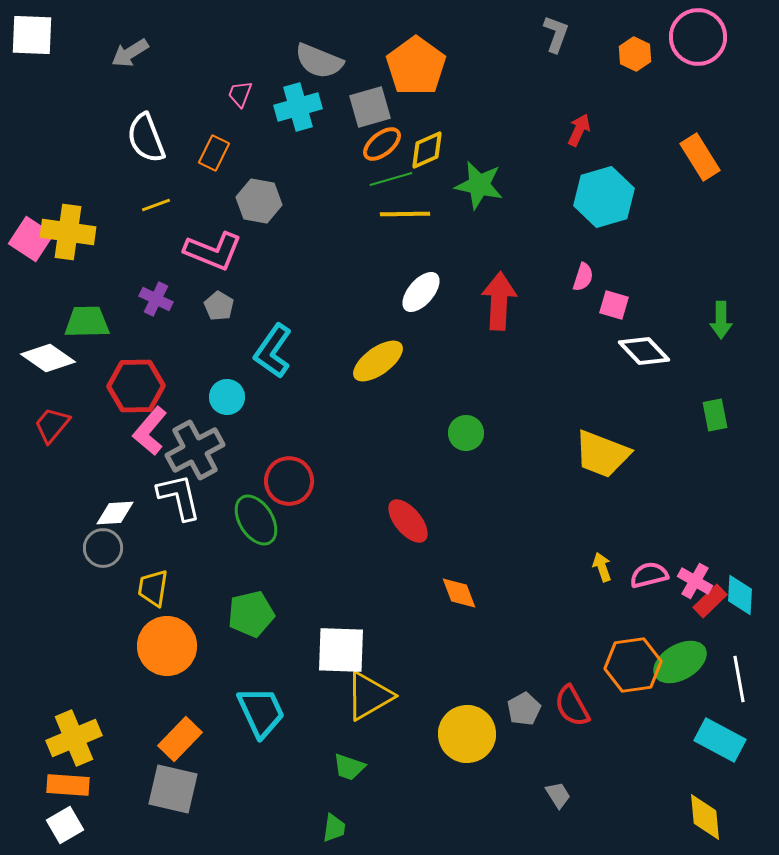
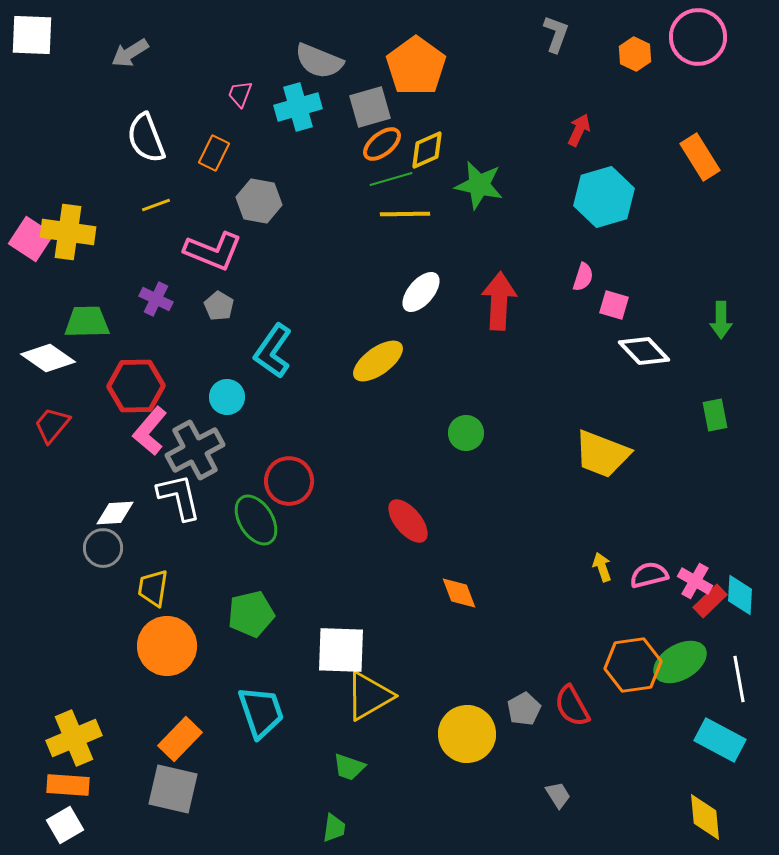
cyan trapezoid at (261, 712): rotated 6 degrees clockwise
